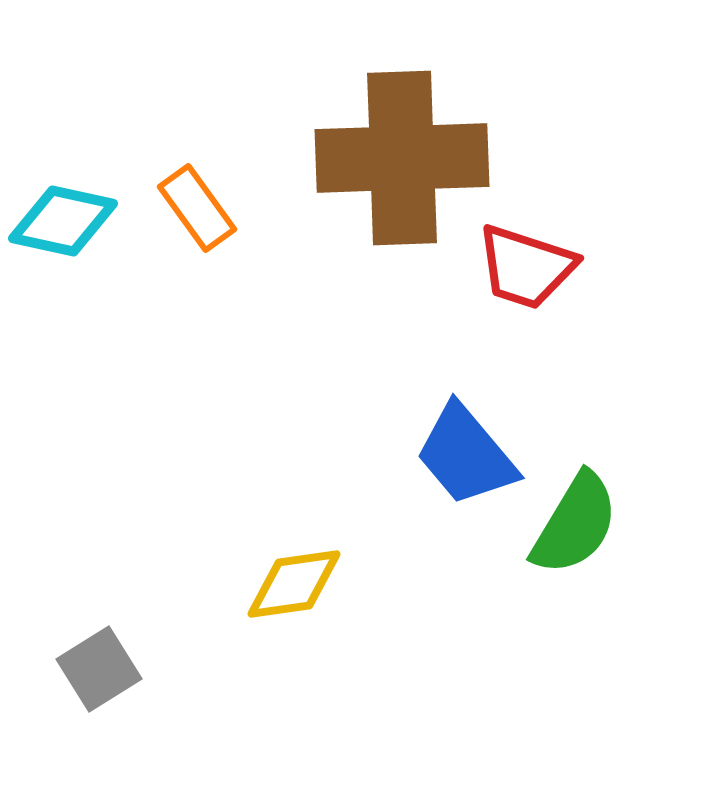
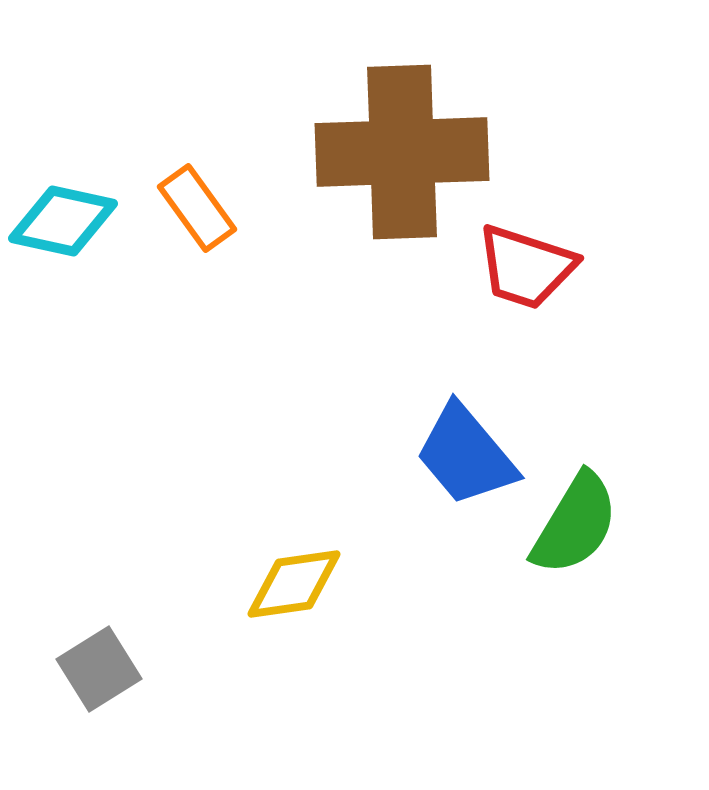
brown cross: moved 6 px up
